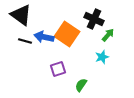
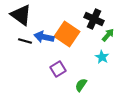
cyan star: rotated 24 degrees counterclockwise
purple square: rotated 14 degrees counterclockwise
